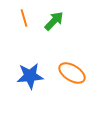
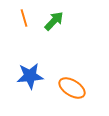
orange ellipse: moved 15 px down
